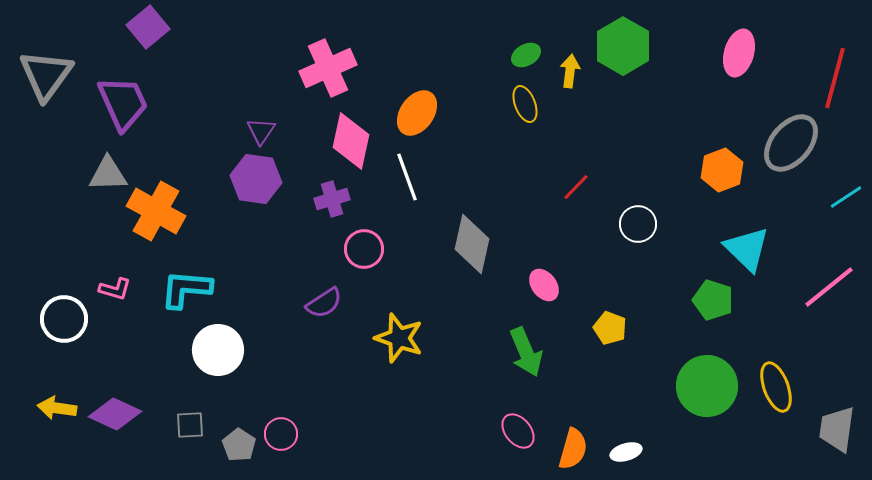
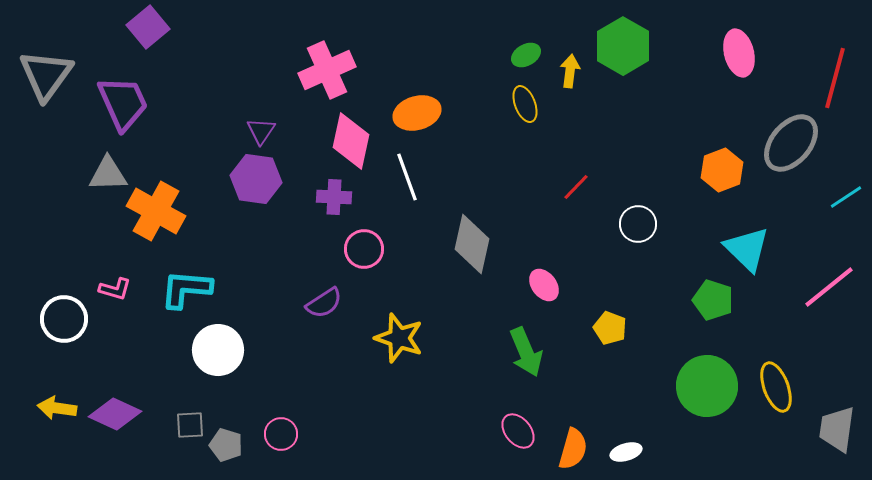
pink ellipse at (739, 53): rotated 30 degrees counterclockwise
pink cross at (328, 68): moved 1 px left, 2 px down
orange ellipse at (417, 113): rotated 39 degrees clockwise
purple cross at (332, 199): moved 2 px right, 2 px up; rotated 20 degrees clockwise
gray pentagon at (239, 445): moved 13 px left; rotated 16 degrees counterclockwise
